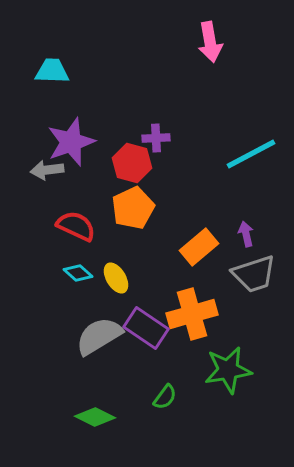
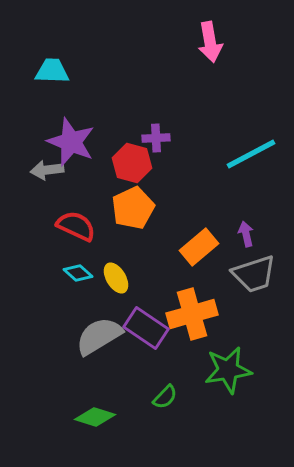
purple star: rotated 30 degrees counterclockwise
green semicircle: rotated 8 degrees clockwise
green diamond: rotated 9 degrees counterclockwise
